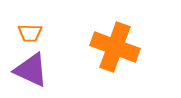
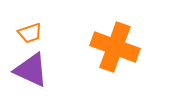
orange trapezoid: rotated 20 degrees counterclockwise
